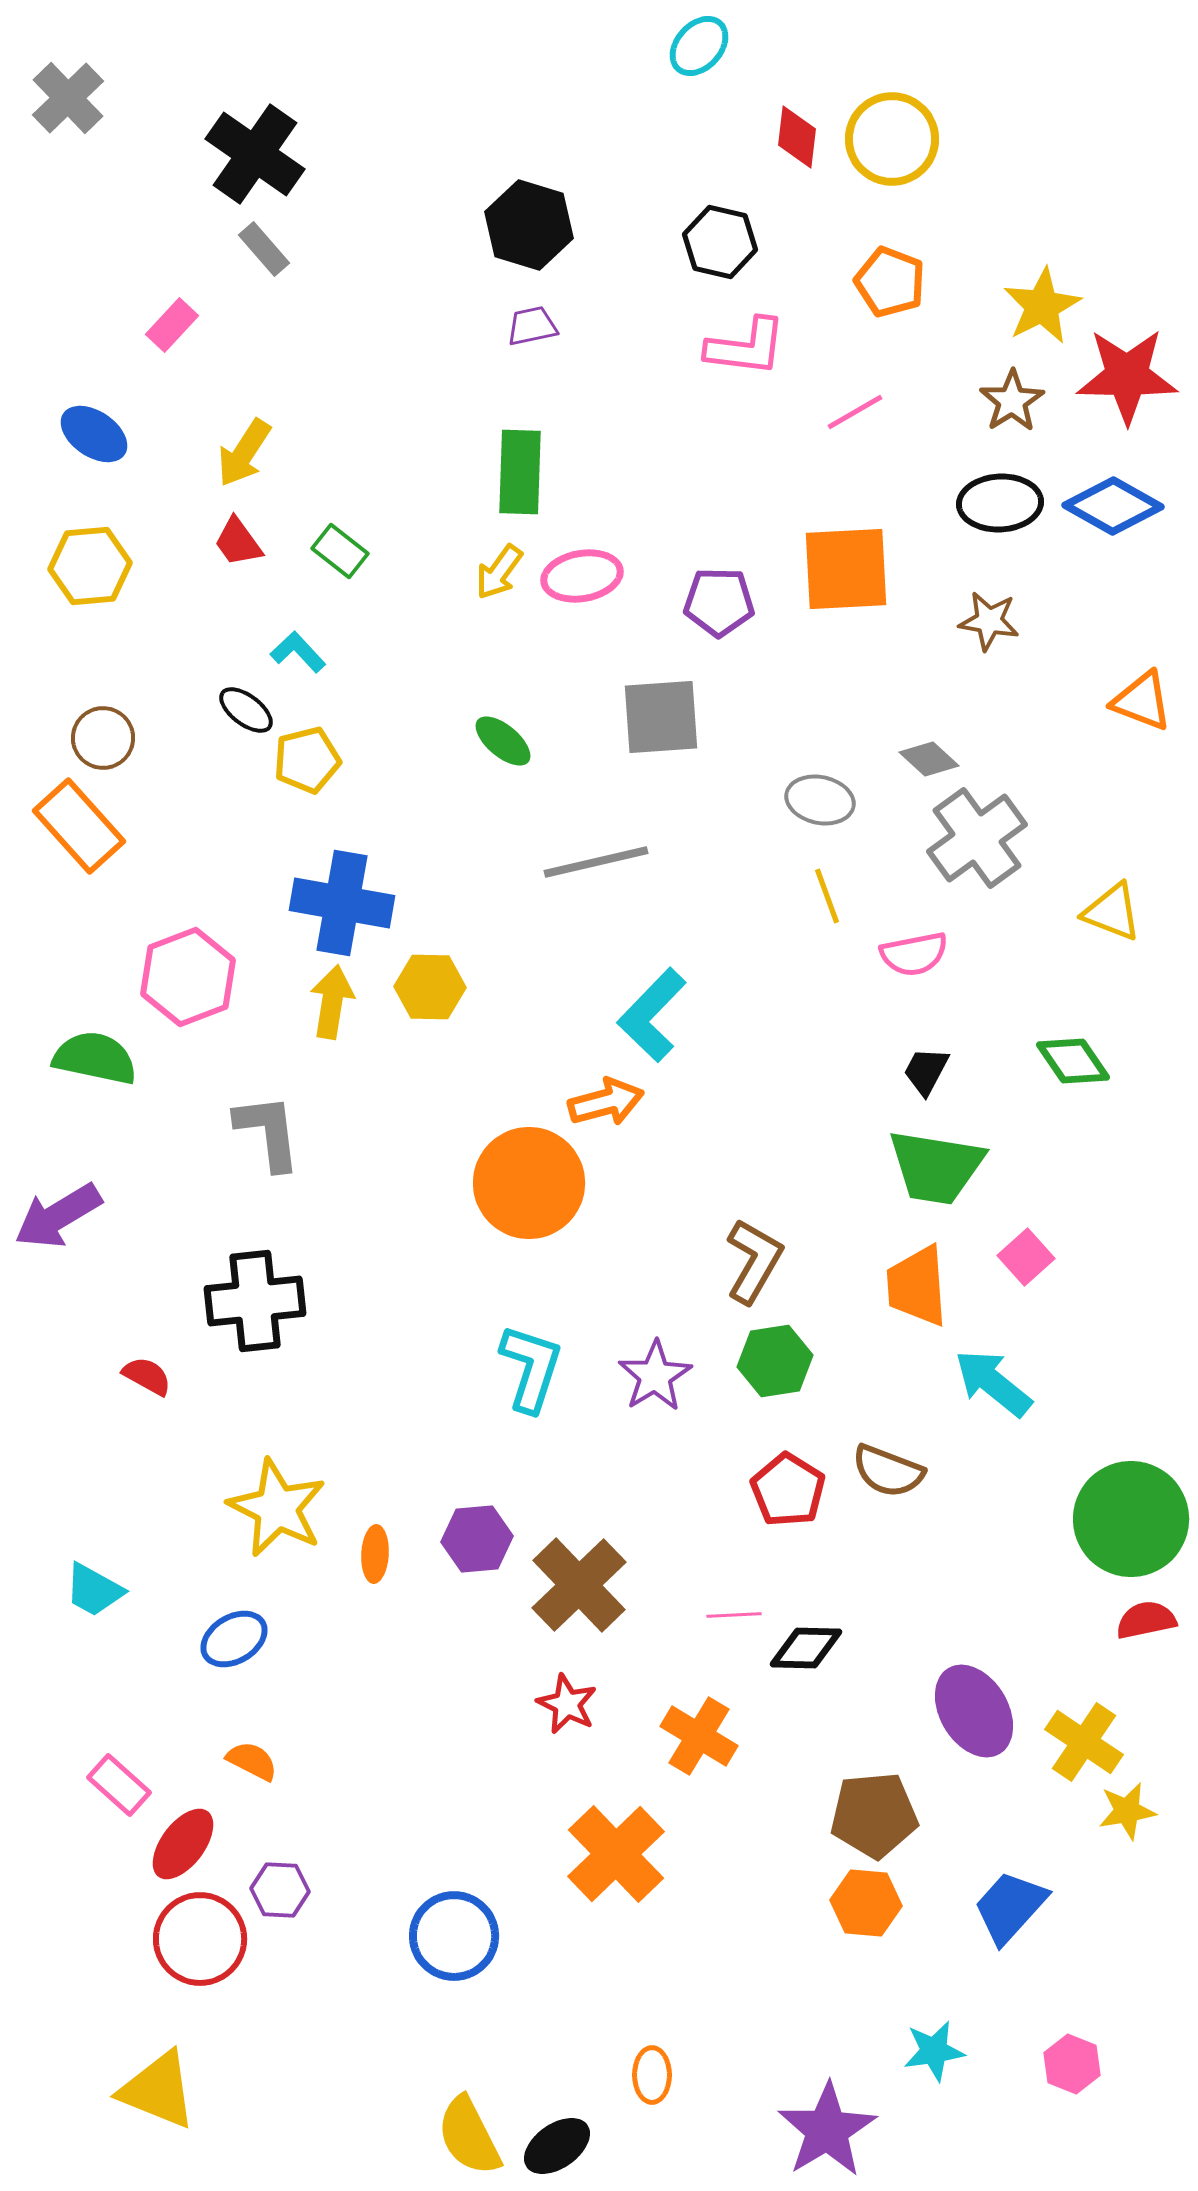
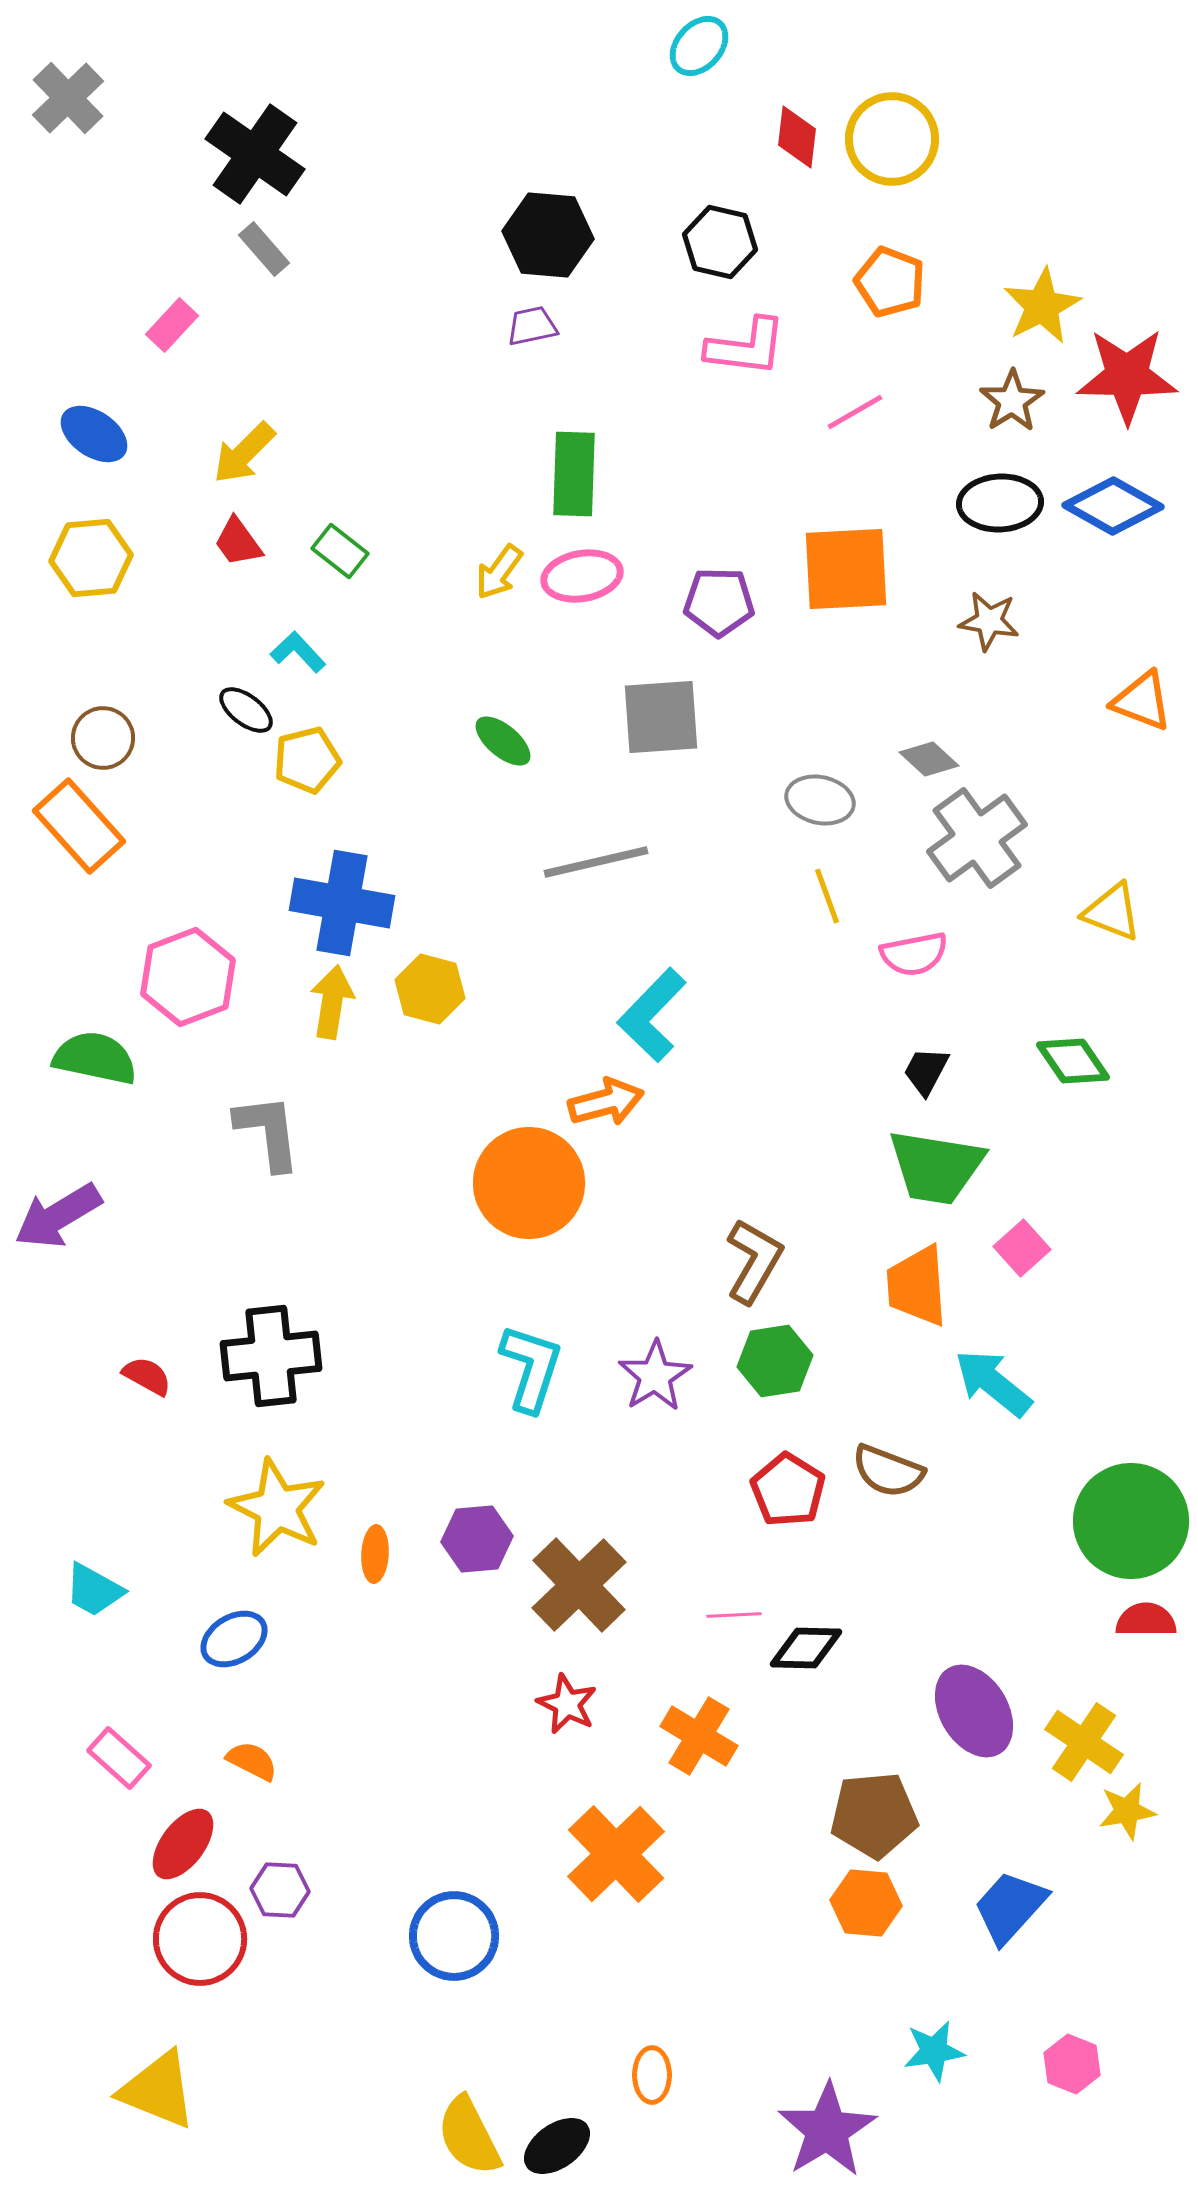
black hexagon at (529, 225): moved 19 px right, 10 px down; rotated 12 degrees counterclockwise
yellow arrow at (244, 453): rotated 12 degrees clockwise
green rectangle at (520, 472): moved 54 px right, 2 px down
yellow hexagon at (90, 566): moved 1 px right, 8 px up
yellow hexagon at (430, 987): moved 2 px down; rotated 14 degrees clockwise
pink square at (1026, 1257): moved 4 px left, 9 px up
black cross at (255, 1301): moved 16 px right, 55 px down
green circle at (1131, 1519): moved 2 px down
red semicircle at (1146, 1620): rotated 12 degrees clockwise
pink rectangle at (119, 1785): moved 27 px up
